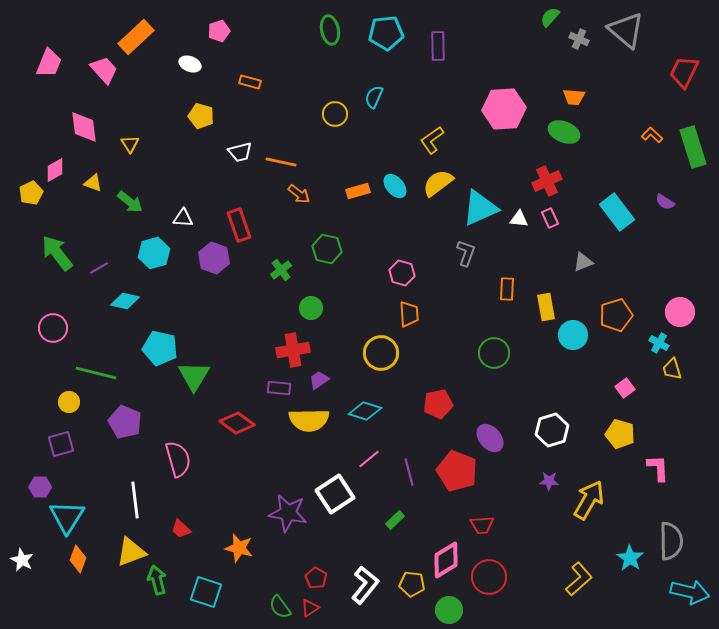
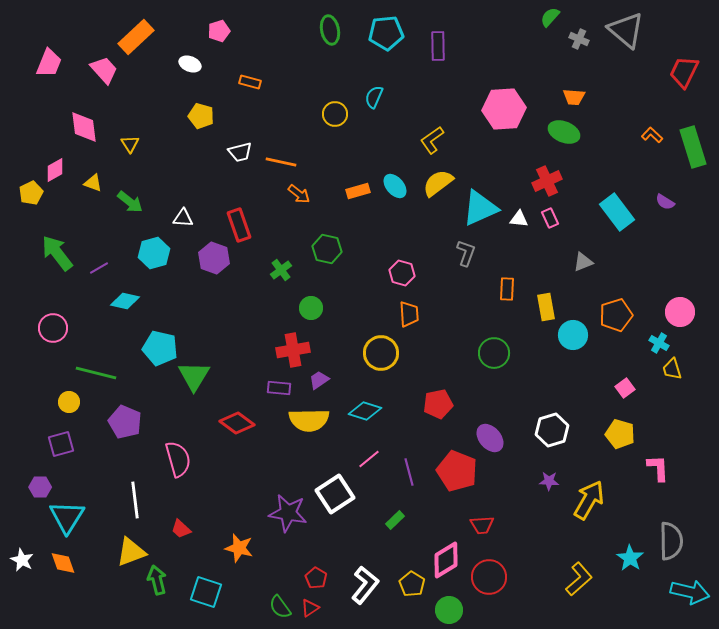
orange diamond at (78, 559): moved 15 px left, 4 px down; rotated 40 degrees counterclockwise
yellow pentagon at (412, 584): rotated 25 degrees clockwise
